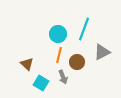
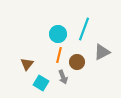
brown triangle: rotated 24 degrees clockwise
